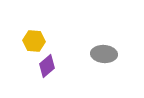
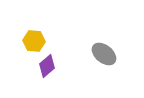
gray ellipse: rotated 35 degrees clockwise
